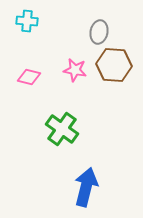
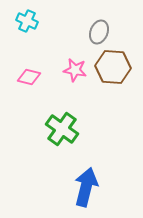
cyan cross: rotated 20 degrees clockwise
gray ellipse: rotated 10 degrees clockwise
brown hexagon: moved 1 px left, 2 px down
